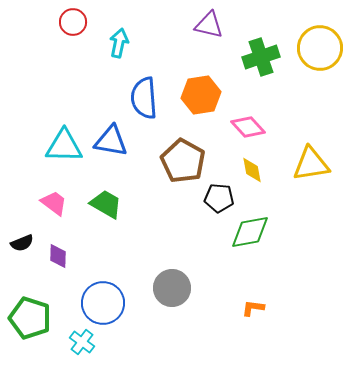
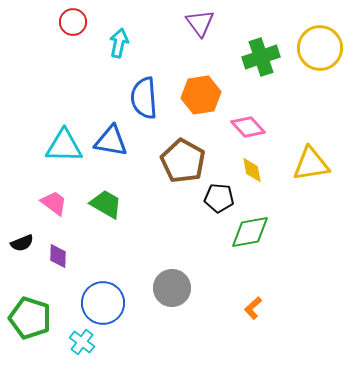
purple triangle: moved 9 px left, 2 px up; rotated 40 degrees clockwise
orange L-shape: rotated 50 degrees counterclockwise
